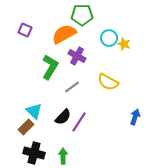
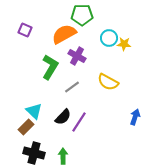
yellow star: rotated 16 degrees counterclockwise
